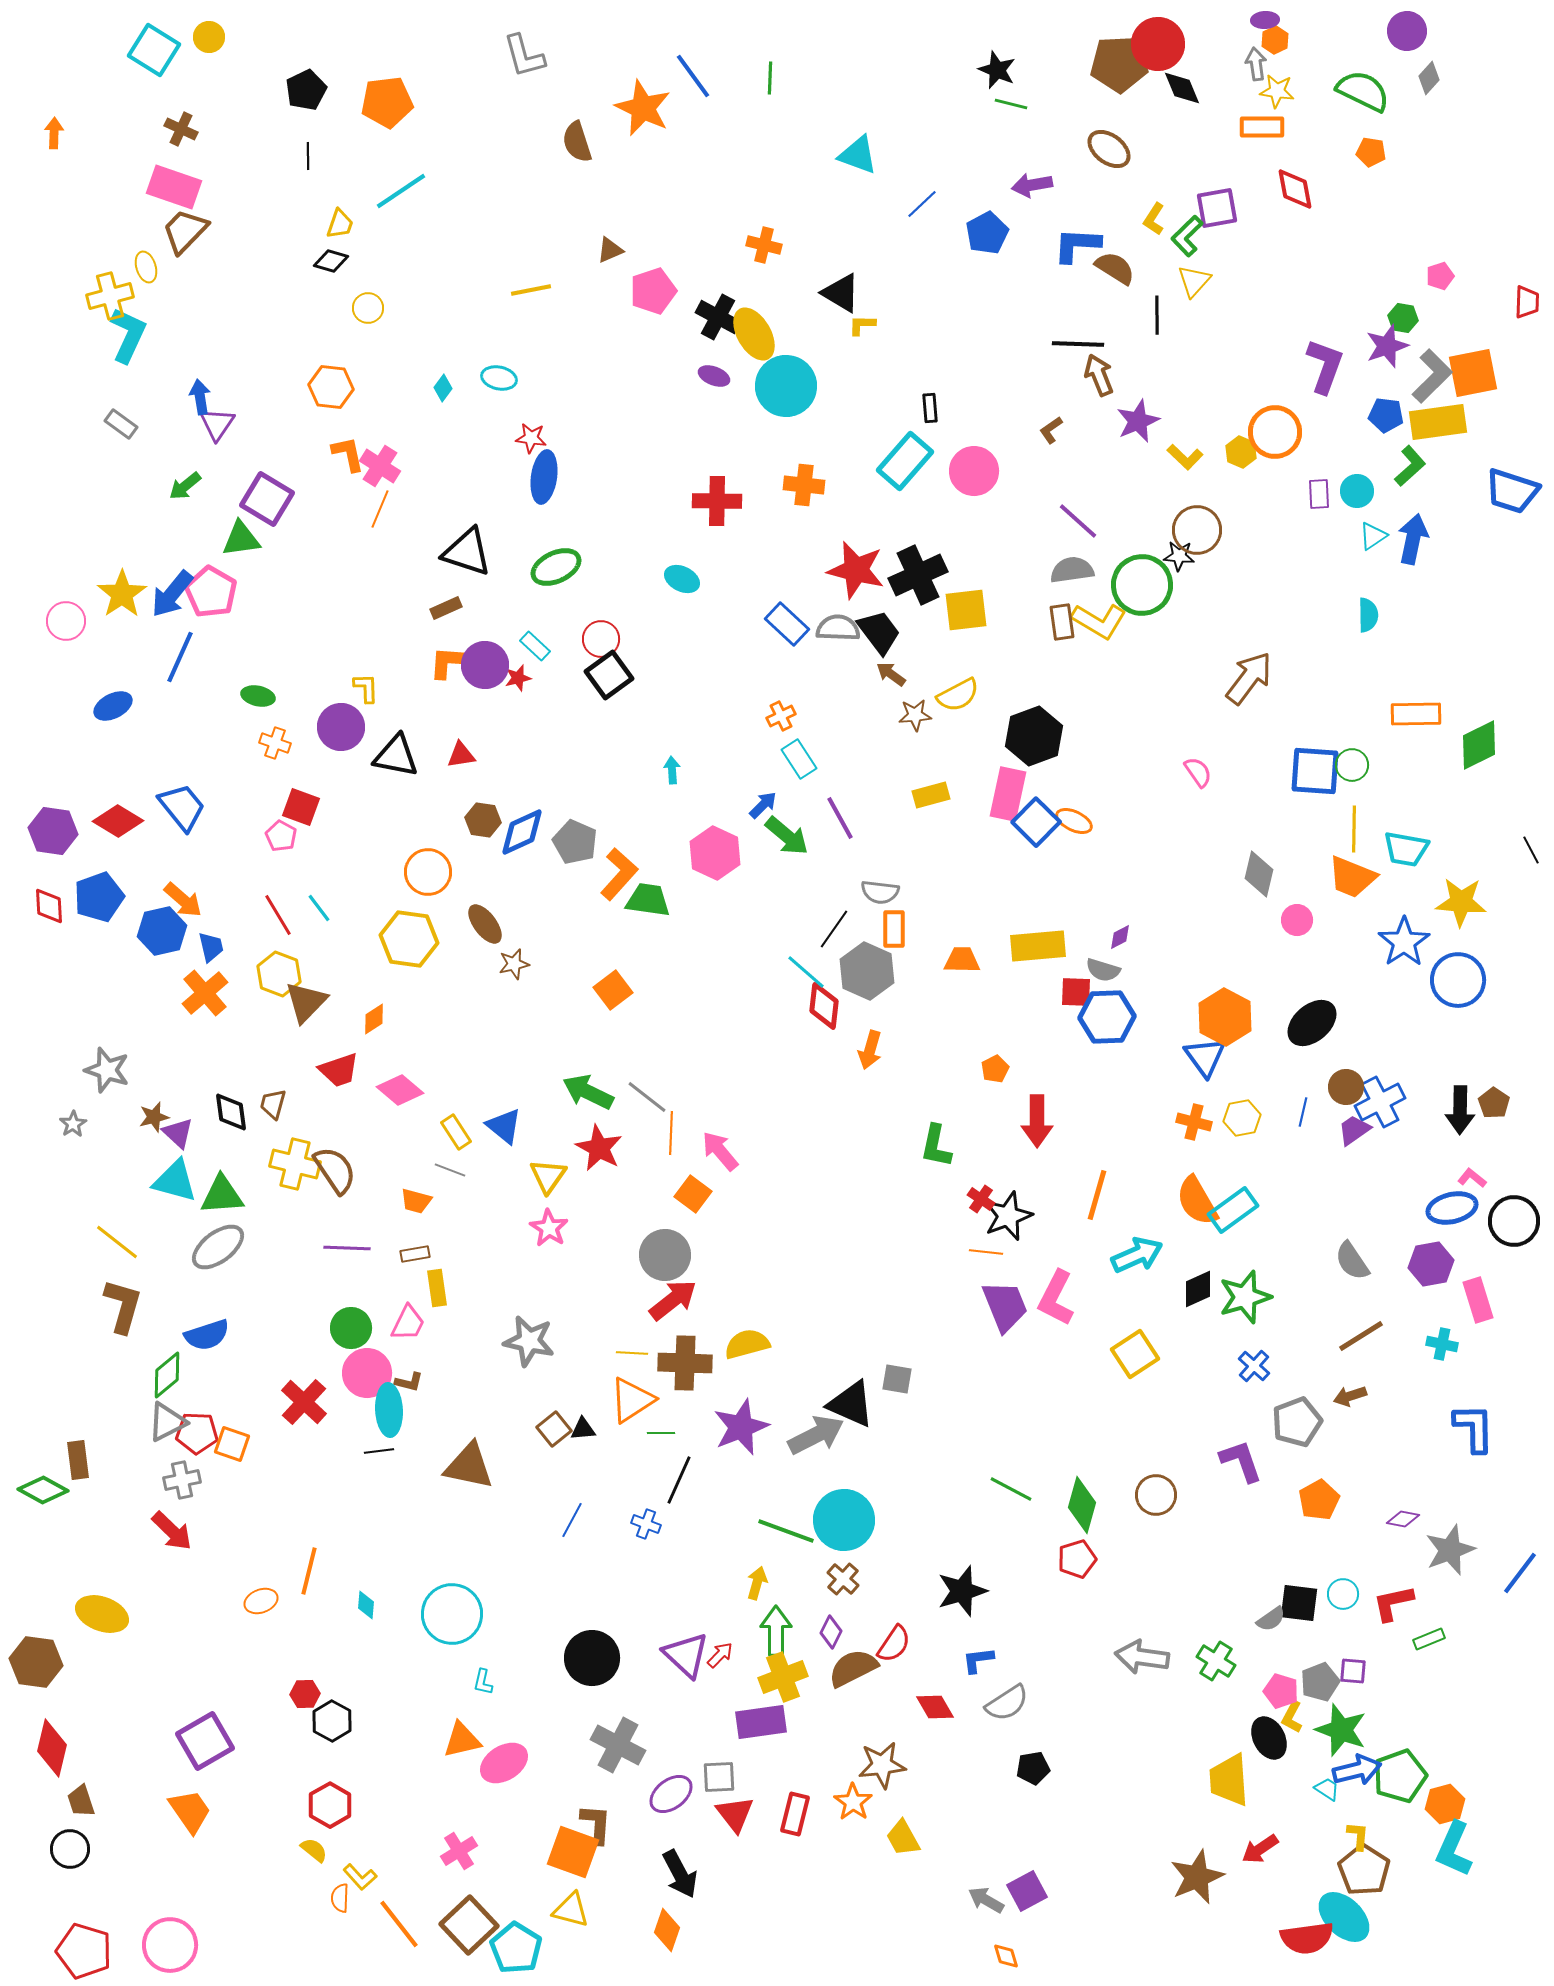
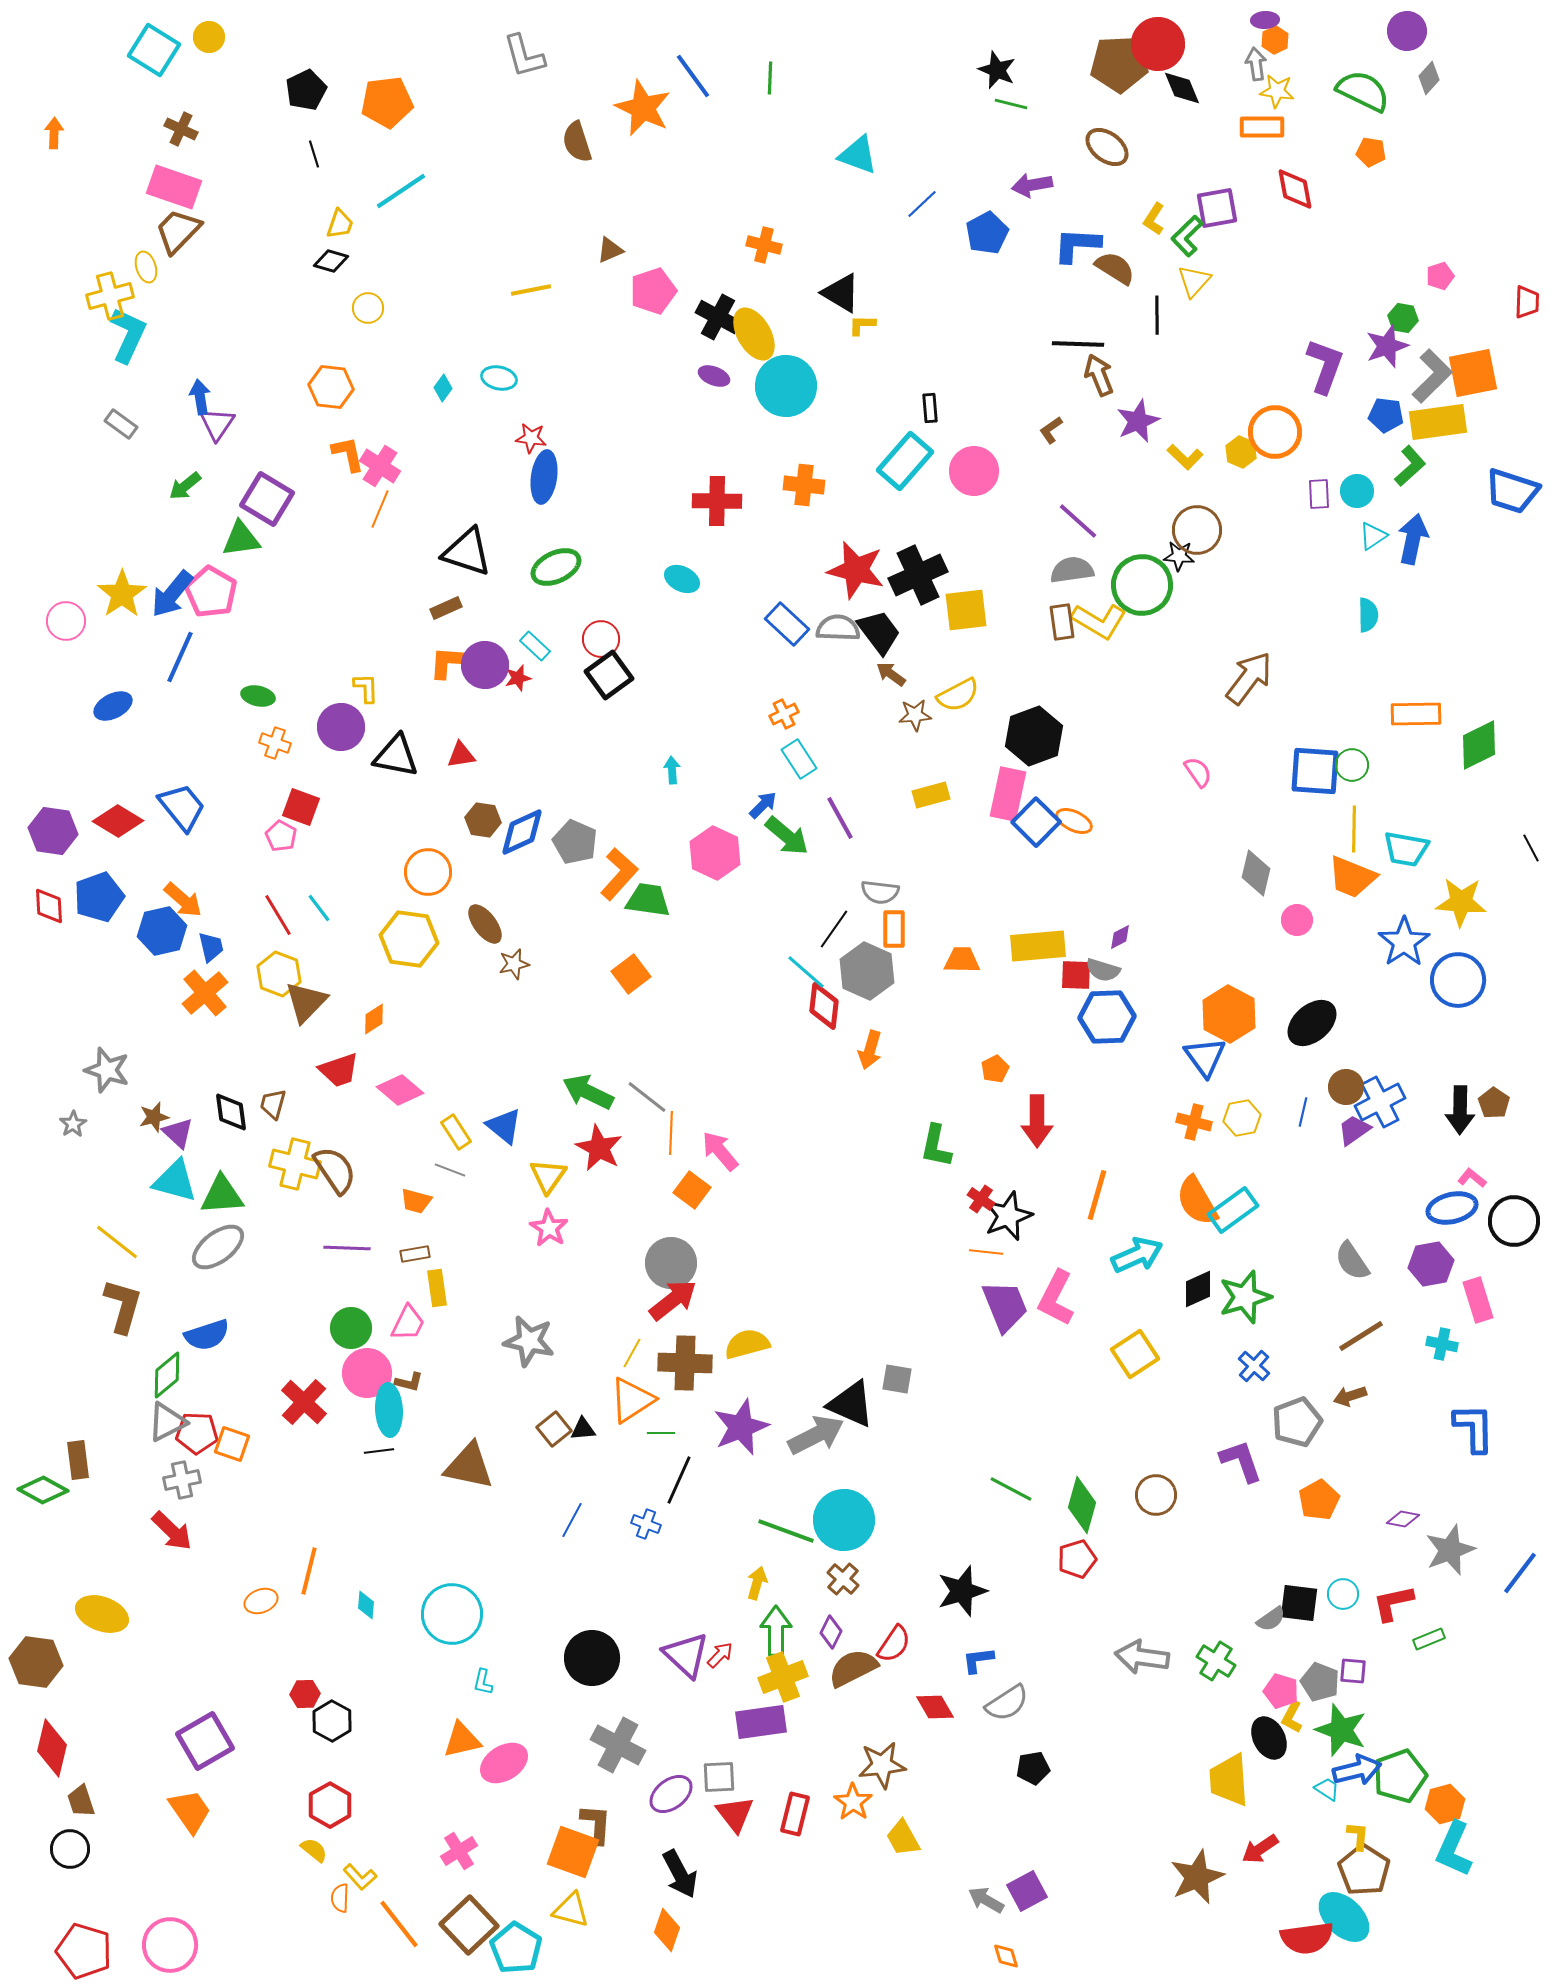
brown ellipse at (1109, 149): moved 2 px left, 2 px up
black line at (308, 156): moved 6 px right, 2 px up; rotated 16 degrees counterclockwise
brown trapezoid at (185, 231): moved 7 px left
orange cross at (781, 716): moved 3 px right, 2 px up
black line at (1531, 850): moved 2 px up
gray diamond at (1259, 874): moved 3 px left, 1 px up
orange square at (613, 990): moved 18 px right, 16 px up
red square at (1076, 992): moved 17 px up
orange hexagon at (1225, 1017): moved 4 px right, 3 px up
orange square at (693, 1194): moved 1 px left, 4 px up
gray circle at (665, 1255): moved 6 px right, 8 px down
yellow line at (632, 1353): rotated 64 degrees counterclockwise
gray pentagon at (1320, 1682): rotated 30 degrees counterclockwise
